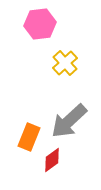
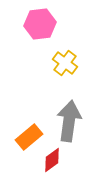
yellow cross: rotated 10 degrees counterclockwise
gray arrow: rotated 141 degrees clockwise
orange rectangle: rotated 28 degrees clockwise
